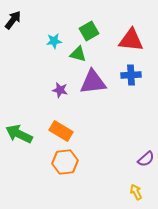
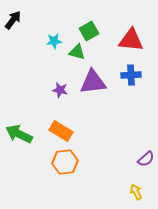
green triangle: moved 1 px left, 2 px up
